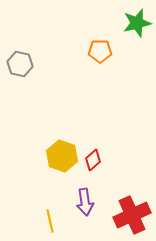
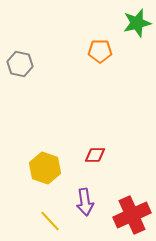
yellow hexagon: moved 17 px left, 12 px down
red diamond: moved 2 px right, 5 px up; rotated 40 degrees clockwise
yellow line: rotated 30 degrees counterclockwise
